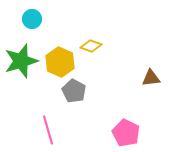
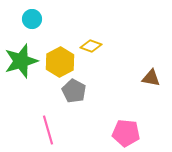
yellow hexagon: rotated 8 degrees clockwise
brown triangle: rotated 18 degrees clockwise
pink pentagon: rotated 20 degrees counterclockwise
